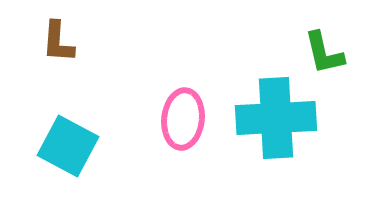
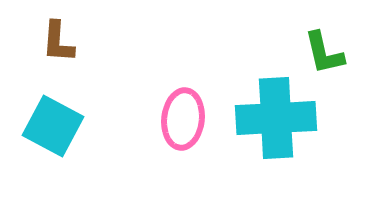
cyan square: moved 15 px left, 20 px up
